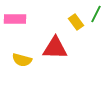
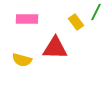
green line: moved 2 px up
pink rectangle: moved 12 px right
